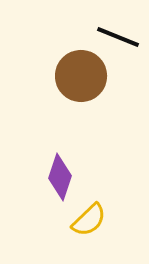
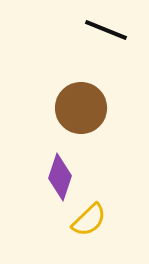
black line: moved 12 px left, 7 px up
brown circle: moved 32 px down
